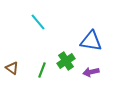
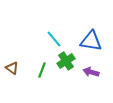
cyan line: moved 16 px right, 17 px down
purple arrow: rotated 28 degrees clockwise
